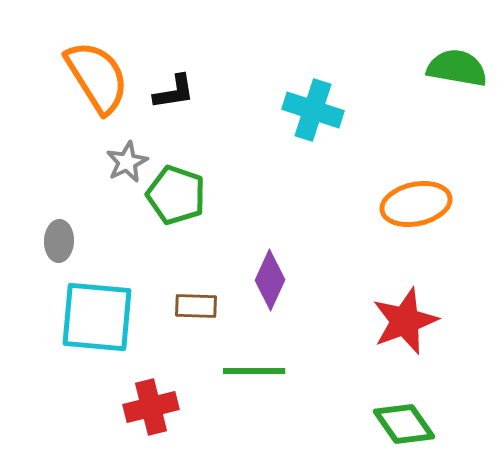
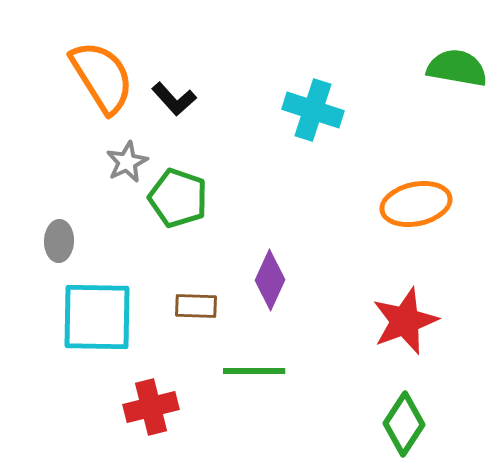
orange semicircle: moved 5 px right
black L-shape: moved 7 px down; rotated 57 degrees clockwise
green pentagon: moved 2 px right, 3 px down
cyan square: rotated 4 degrees counterclockwise
green diamond: rotated 68 degrees clockwise
